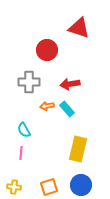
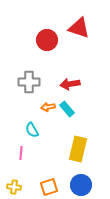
red circle: moved 10 px up
orange arrow: moved 1 px right, 1 px down
cyan semicircle: moved 8 px right
